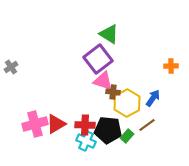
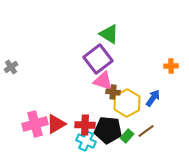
brown line: moved 1 px left, 6 px down
